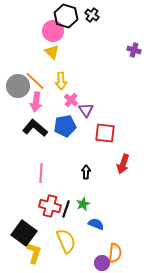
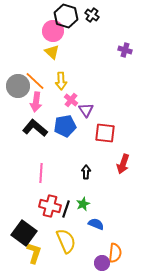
purple cross: moved 9 px left
